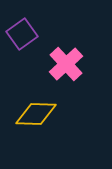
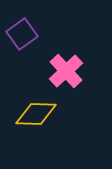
pink cross: moved 7 px down
